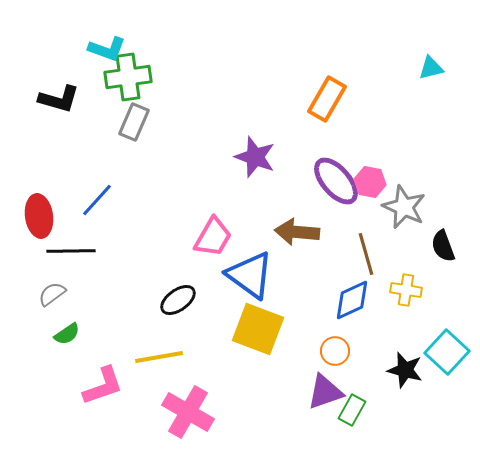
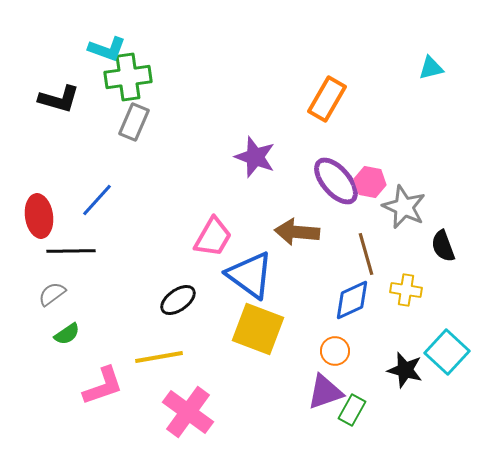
pink cross: rotated 6 degrees clockwise
